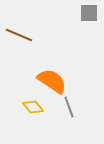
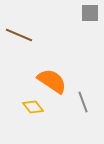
gray square: moved 1 px right
gray line: moved 14 px right, 5 px up
